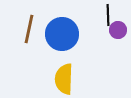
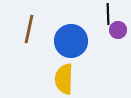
black line: moved 1 px up
blue circle: moved 9 px right, 7 px down
